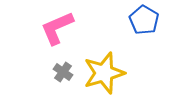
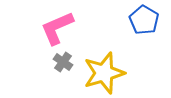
gray cross: moved 10 px up
